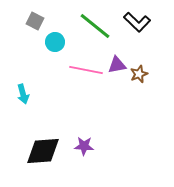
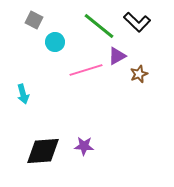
gray square: moved 1 px left, 1 px up
green line: moved 4 px right
purple triangle: moved 9 px up; rotated 18 degrees counterclockwise
pink line: rotated 28 degrees counterclockwise
